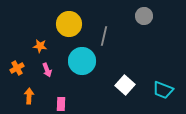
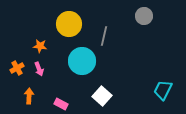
pink arrow: moved 8 px left, 1 px up
white square: moved 23 px left, 11 px down
cyan trapezoid: rotated 95 degrees clockwise
pink rectangle: rotated 64 degrees counterclockwise
